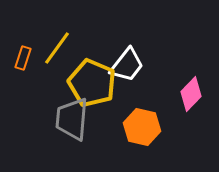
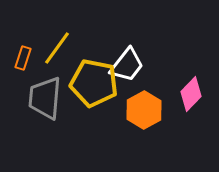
yellow pentagon: moved 2 px right; rotated 12 degrees counterclockwise
gray trapezoid: moved 27 px left, 21 px up
orange hexagon: moved 2 px right, 17 px up; rotated 18 degrees clockwise
